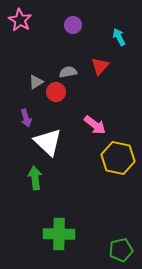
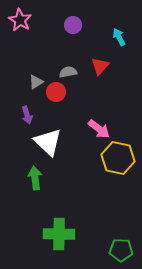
purple arrow: moved 1 px right, 3 px up
pink arrow: moved 4 px right, 4 px down
green pentagon: rotated 15 degrees clockwise
